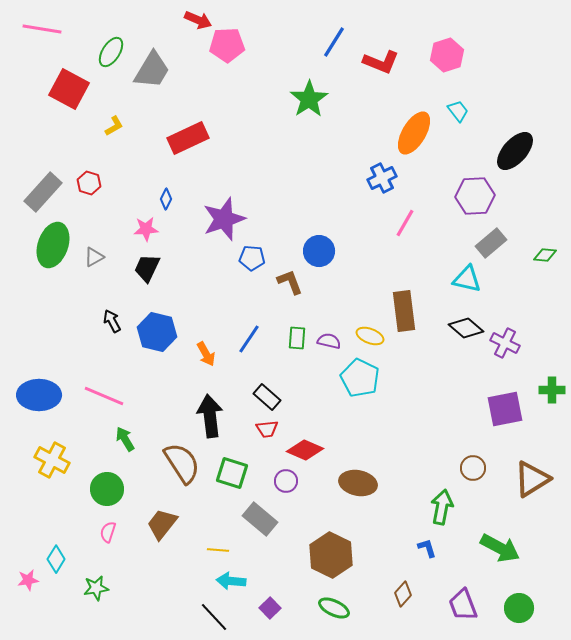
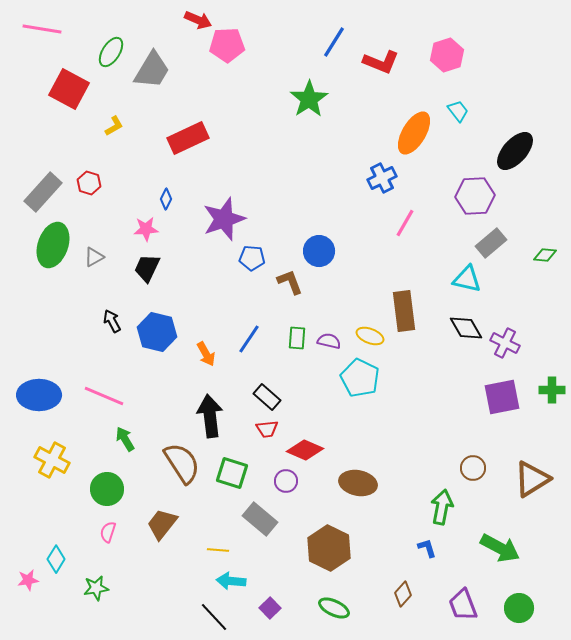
black diamond at (466, 328): rotated 20 degrees clockwise
purple square at (505, 409): moved 3 px left, 12 px up
brown hexagon at (331, 555): moved 2 px left, 7 px up
